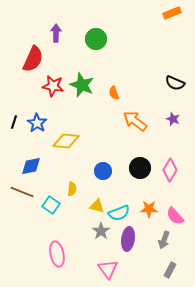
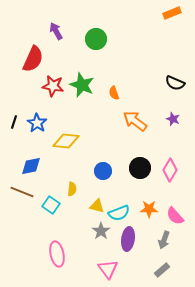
purple arrow: moved 2 px up; rotated 30 degrees counterclockwise
gray rectangle: moved 8 px left; rotated 21 degrees clockwise
